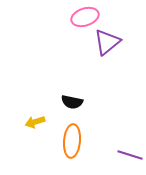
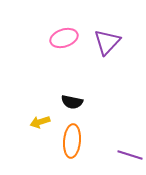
pink ellipse: moved 21 px left, 21 px down
purple triangle: rotated 8 degrees counterclockwise
yellow arrow: moved 5 px right
